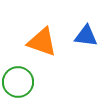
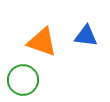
green circle: moved 5 px right, 2 px up
